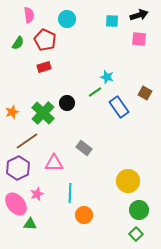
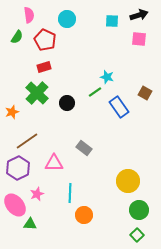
green semicircle: moved 1 px left, 6 px up
green cross: moved 6 px left, 20 px up
pink ellipse: moved 1 px left, 1 px down
green square: moved 1 px right, 1 px down
